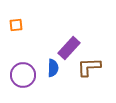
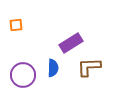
purple rectangle: moved 2 px right, 5 px up; rotated 15 degrees clockwise
